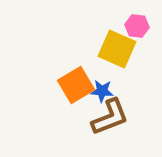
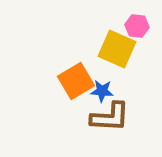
orange square: moved 4 px up
brown L-shape: rotated 24 degrees clockwise
